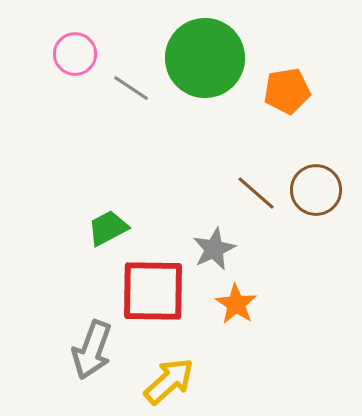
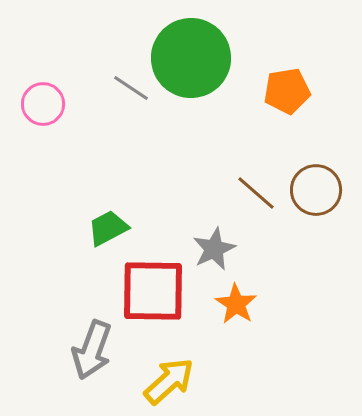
pink circle: moved 32 px left, 50 px down
green circle: moved 14 px left
